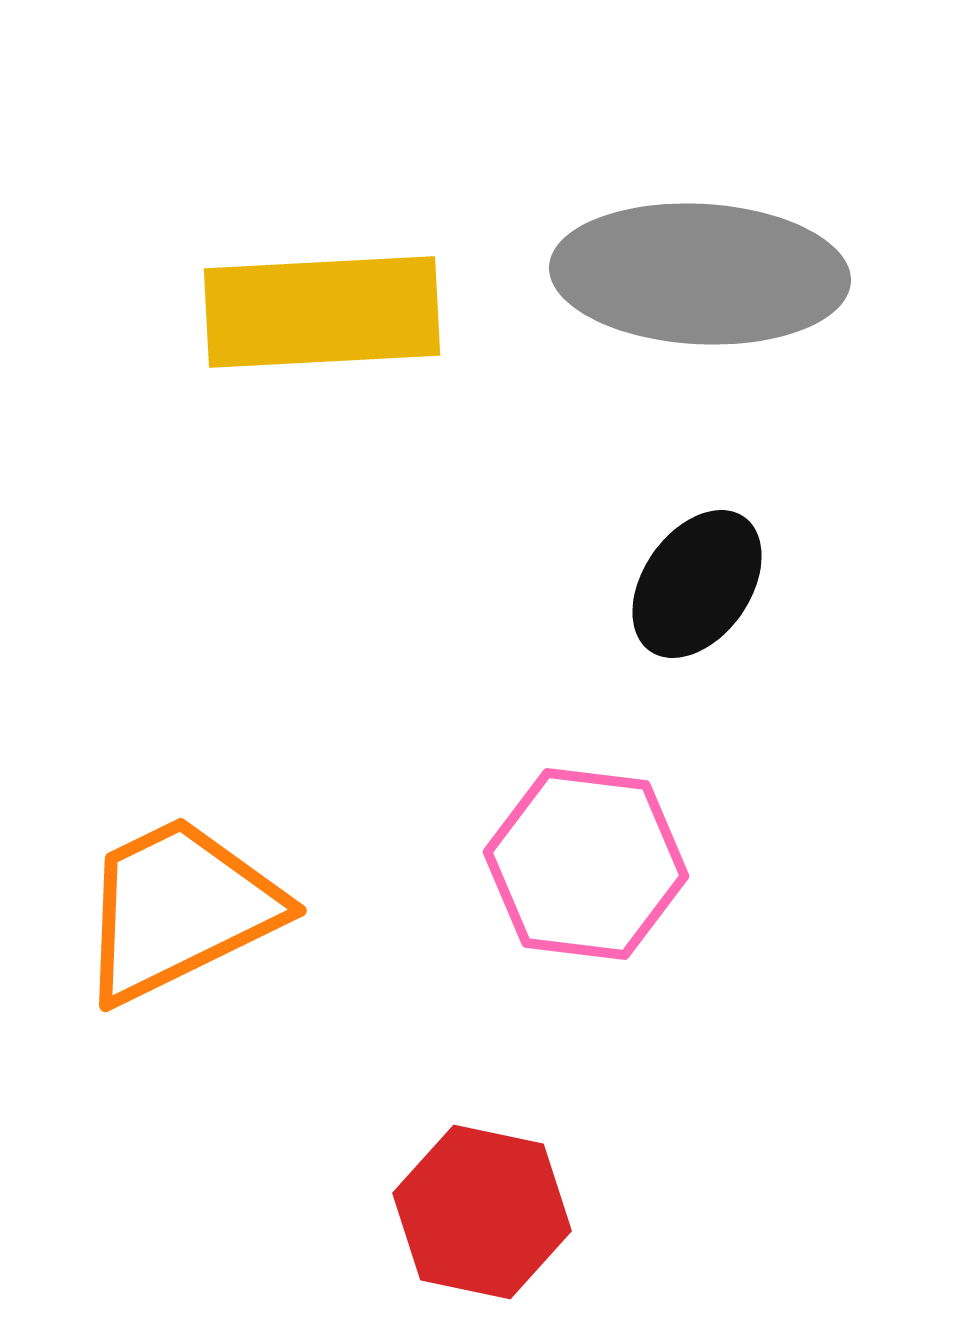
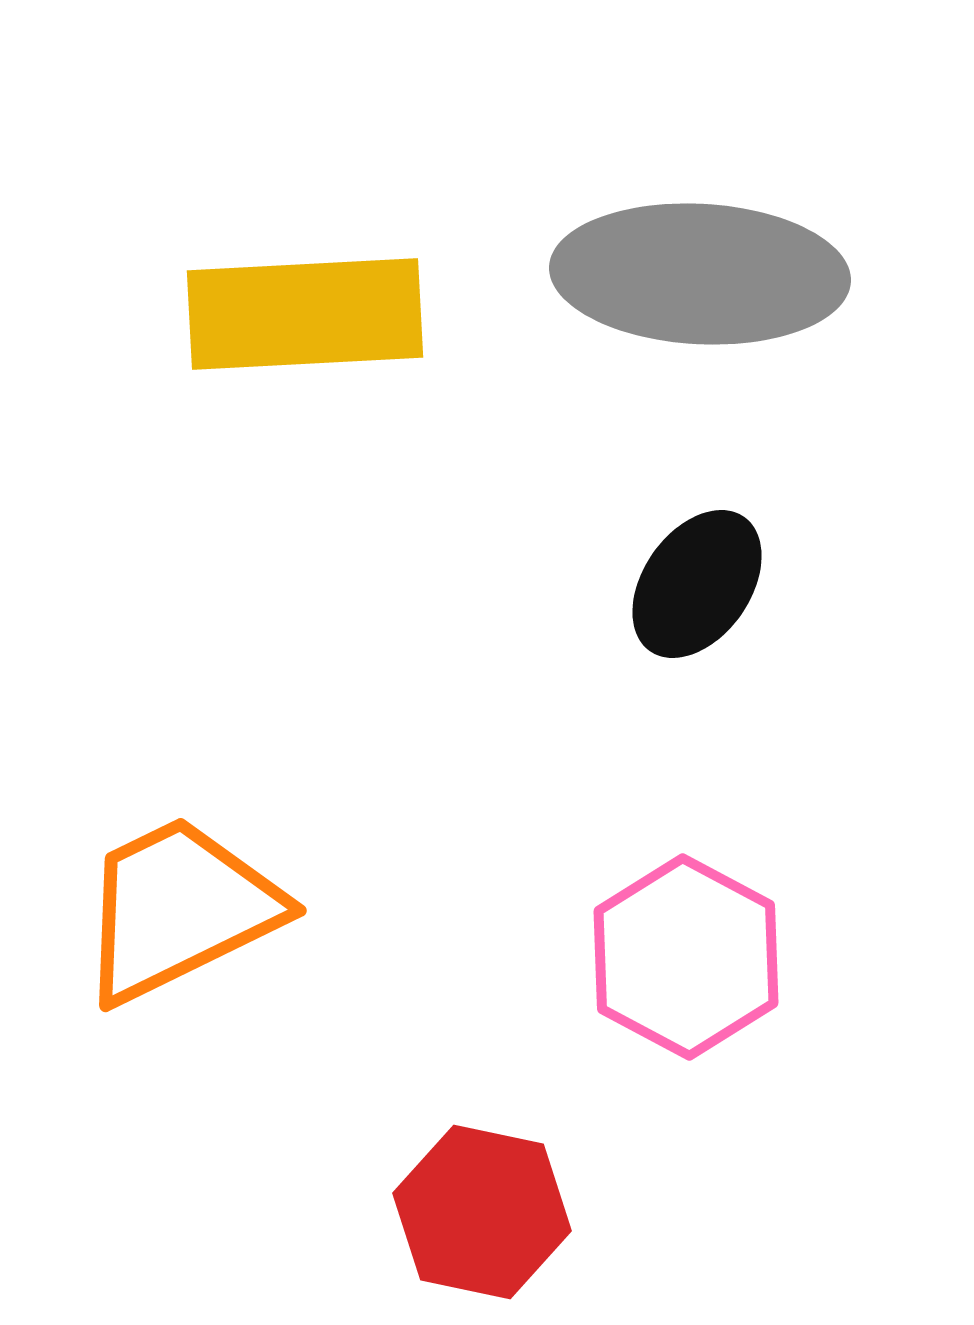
yellow rectangle: moved 17 px left, 2 px down
pink hexagon: moved 100 px right, 93 px down; rotated 21 degrees clockwise
